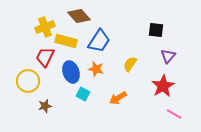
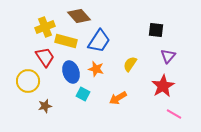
red trapezoid: rotated 120 degrees clockwise
